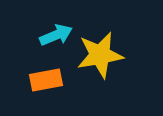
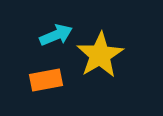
yellow star: rotated 21 degrees counterclockwise
